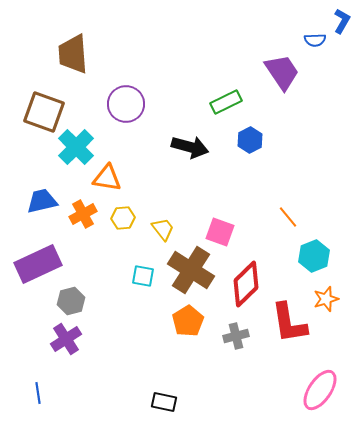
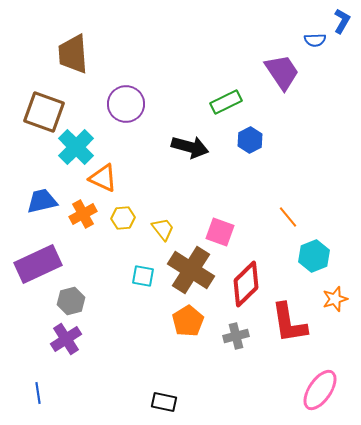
orange triangle: moved 4 px left; rotated 16 degrees clockwise
orange star: moved 9 px right
